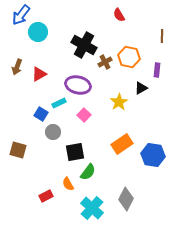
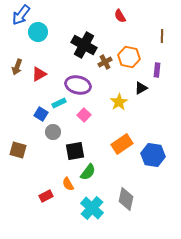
red semicircle: moved 1 px right, 1 px down
black square: moved 1 px up
gray diamond: rotated 15 degrees counterclockwise
